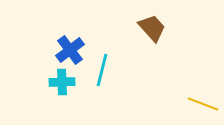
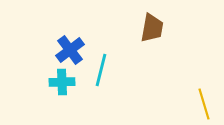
brown trapezoid: rotated 52 degrees clockwise
cyan line: moved 1 px left
yellow line: moved 1 px right; rotated 52 degrees clockwise
